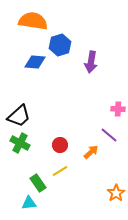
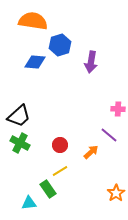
green rectangle: moved 10 px right, 6 px down
